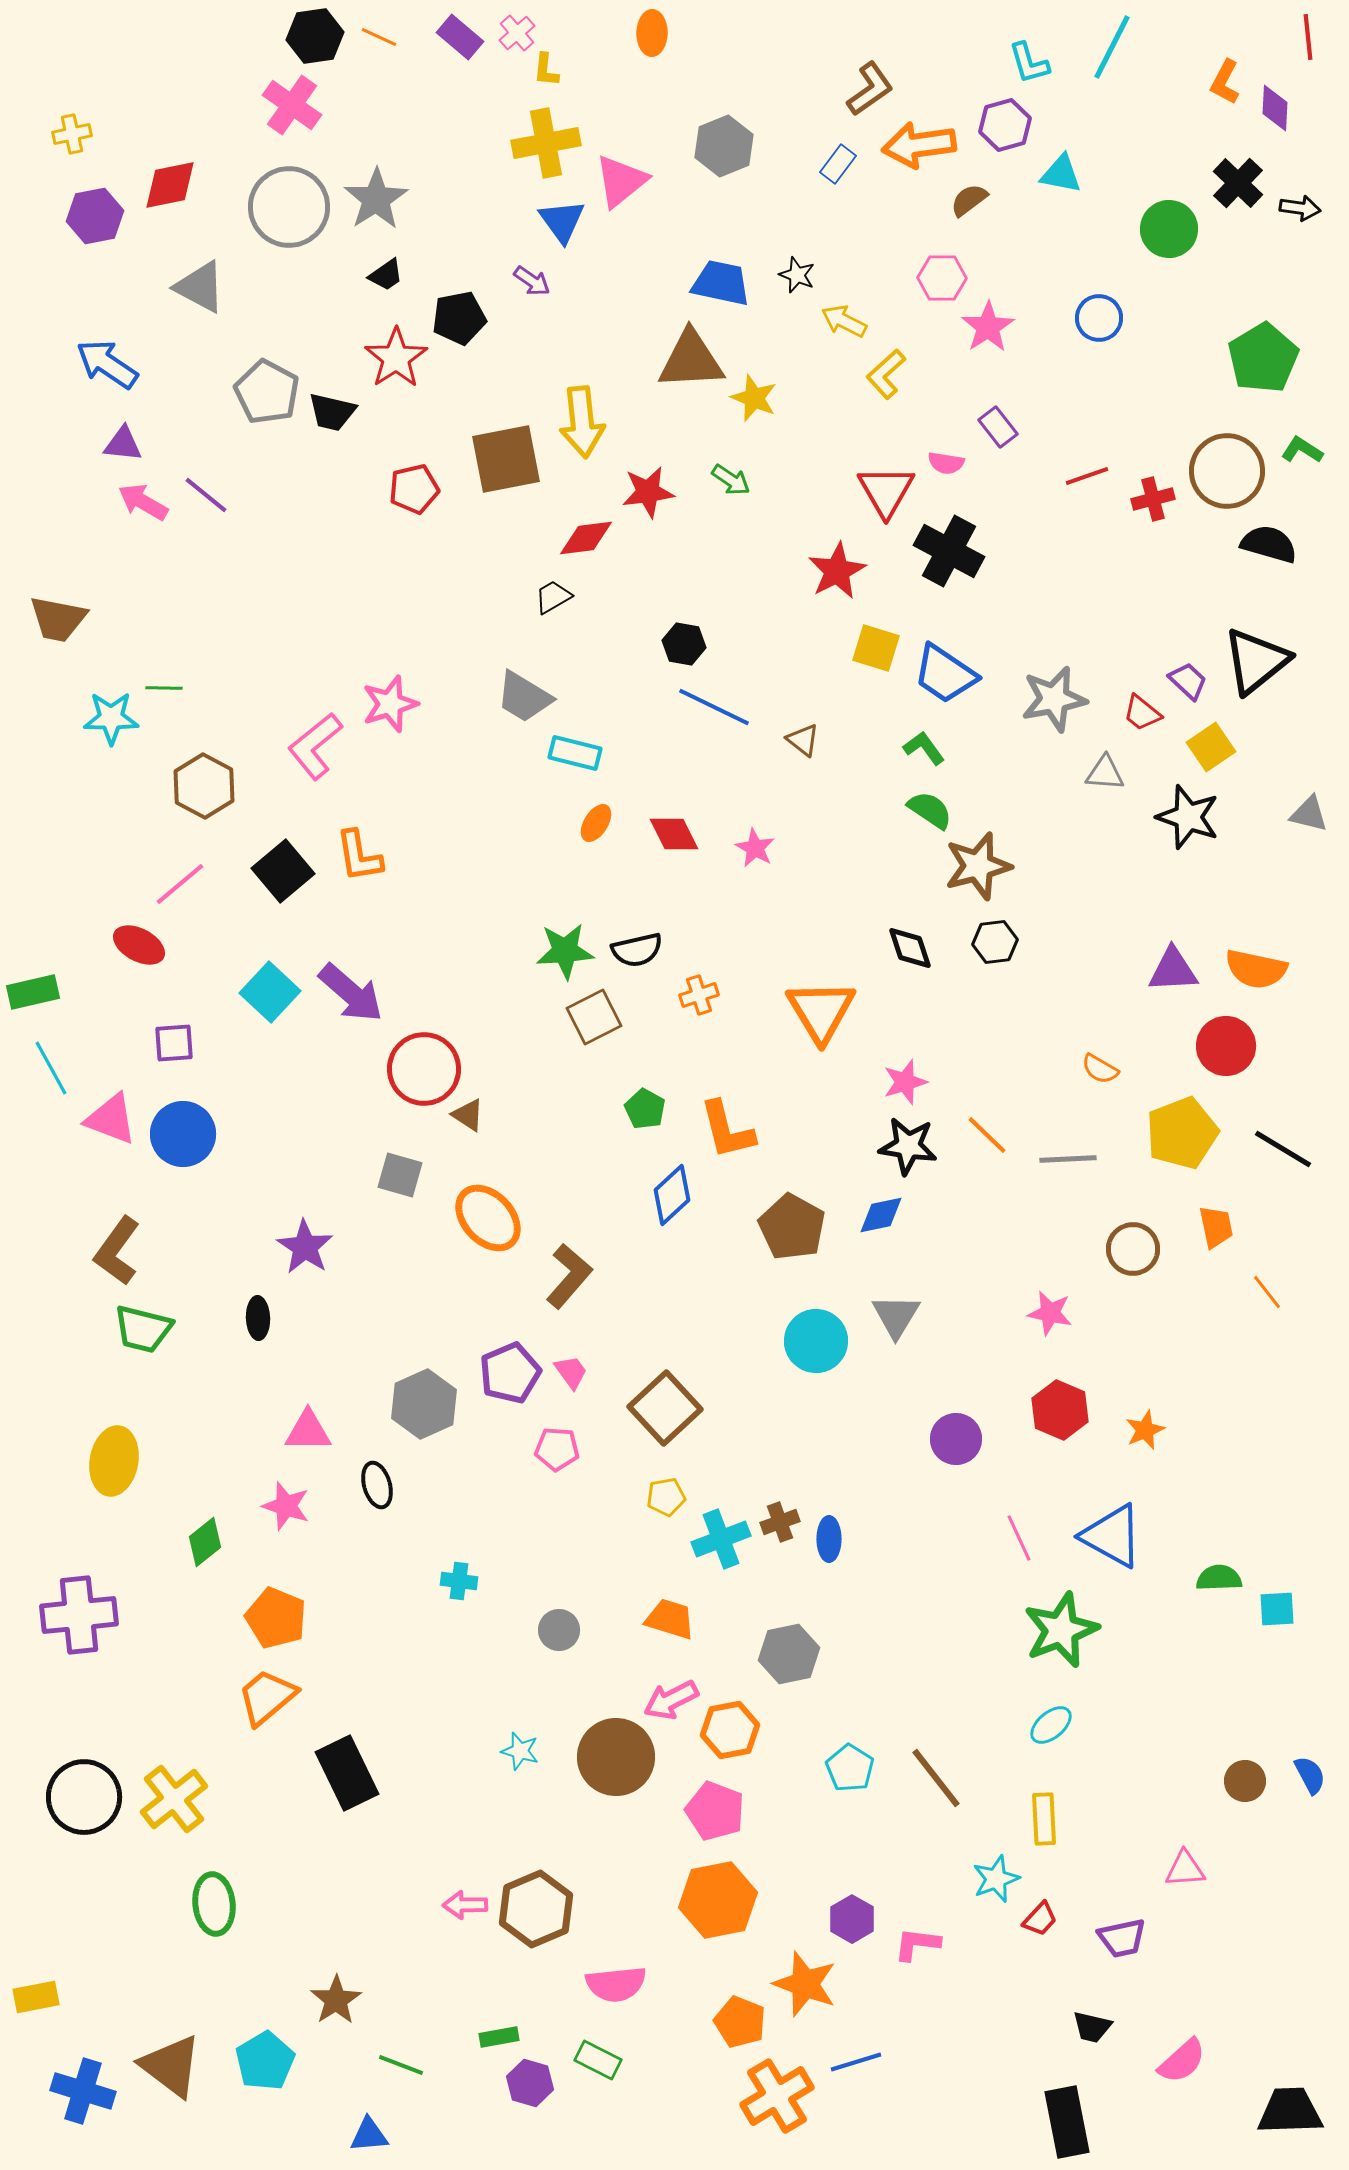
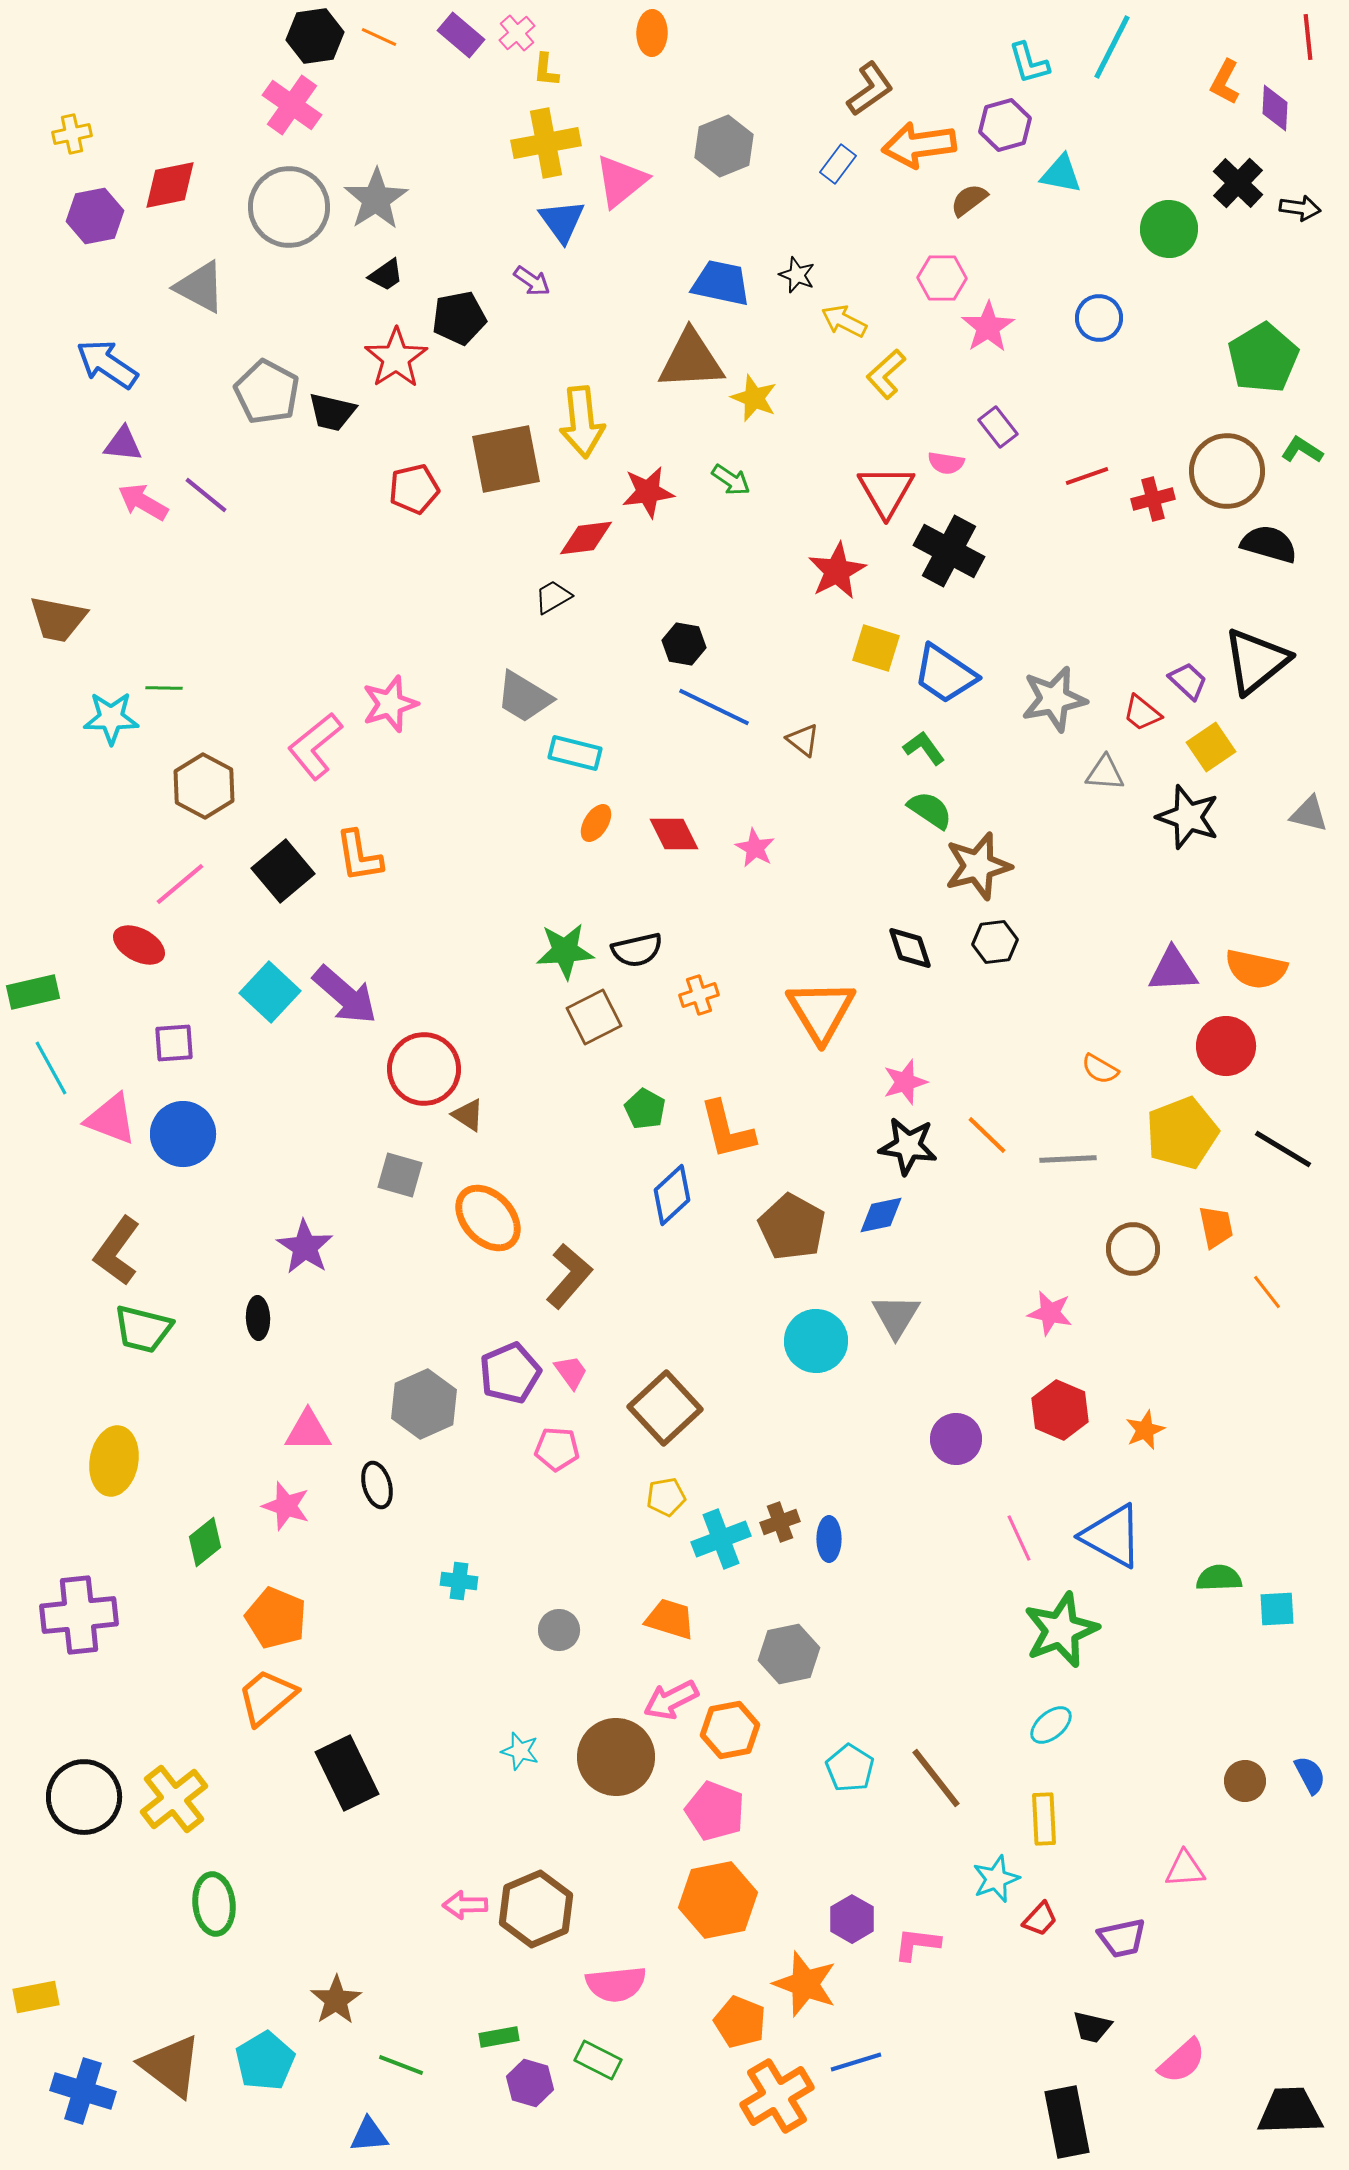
purple rectangle at (460, 37): moved 1 px right, 2 px up
purple arrow at (351, 993): moved 6 px left, 2 px down
